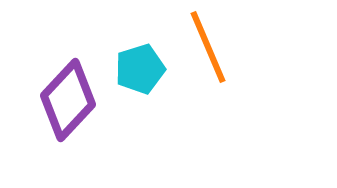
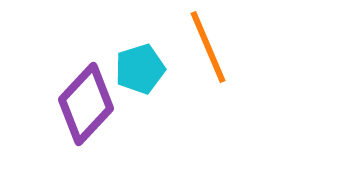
purple diamond: moved 18 px right, 4 px down
